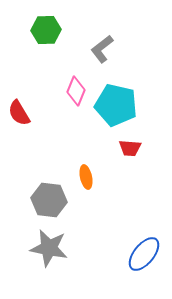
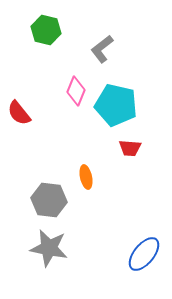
green hexagon: rotated 16 degrees clockwise
red semicircle: rotated 8 degrees counterclockwise
